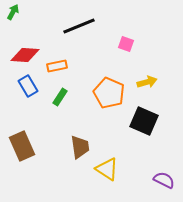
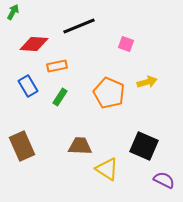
red diamond: moved 9 px right, 11 px up
black square: moved 25 px down
brown trapezoid: moved 1 px up; rotated 80 degrees counterclockwise
